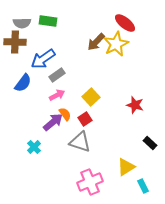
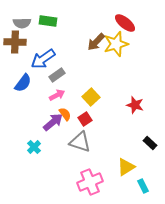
yellow star: rotated 10 degrees clockwise
